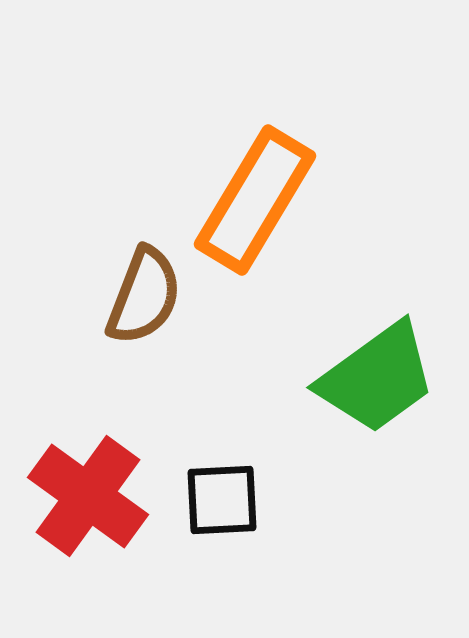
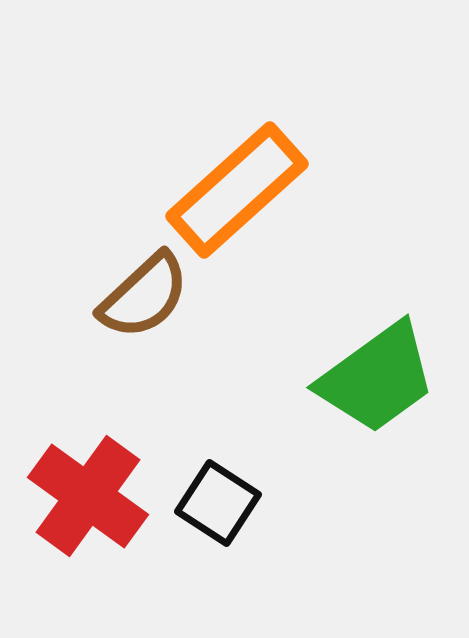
orange rectangle: moved 18 px left, 10 px up; rotated 17 degrees clockwise
brown semicircle: rotated 26 degrees clockwise
black square: moved 4 px left, 3 px down; rotated 36 degrees clockwise
